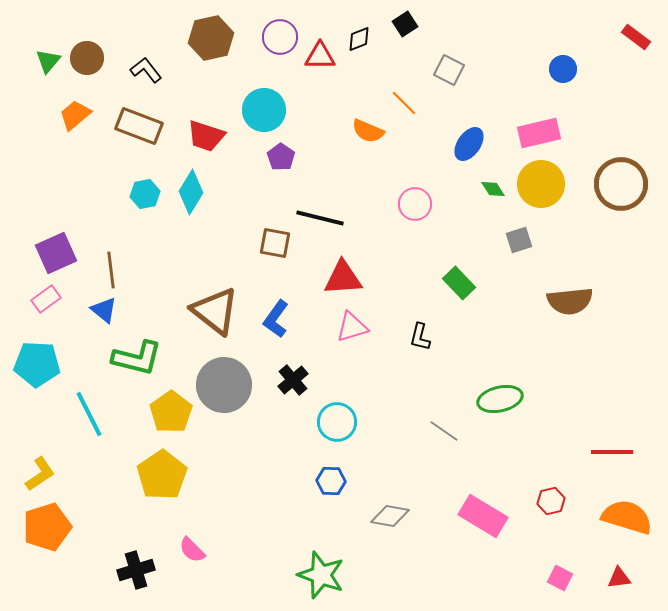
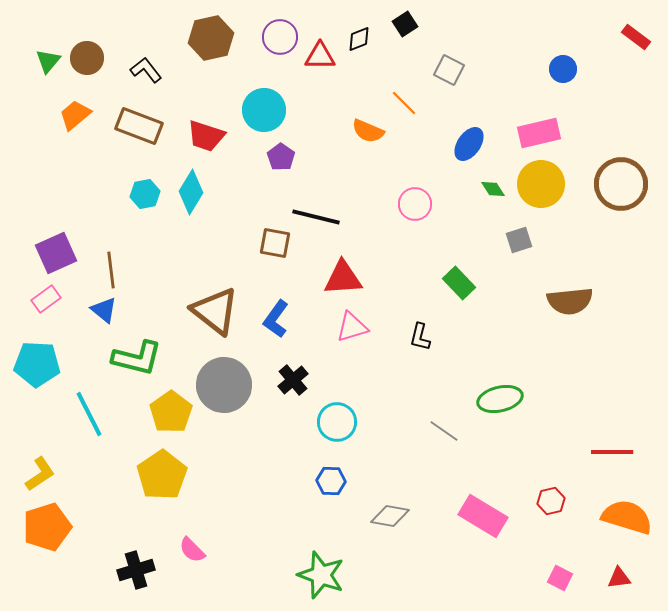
black line at (320, 218): moved 4 px left, 1 px up
